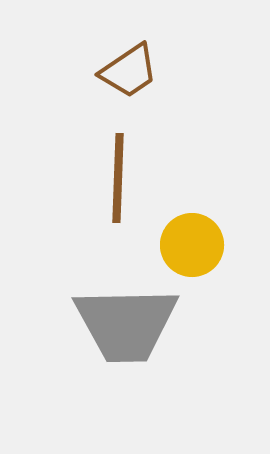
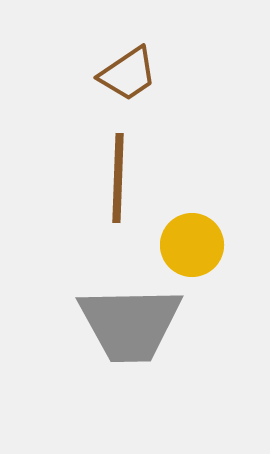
brown trapezoid: moved 1 px left, 3 px down
gray trapezoid: moved 4 px right
